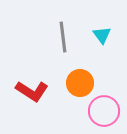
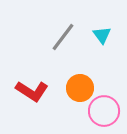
gray line: rotated 44 degrees clockwise
orange circle: moved 5 px down
